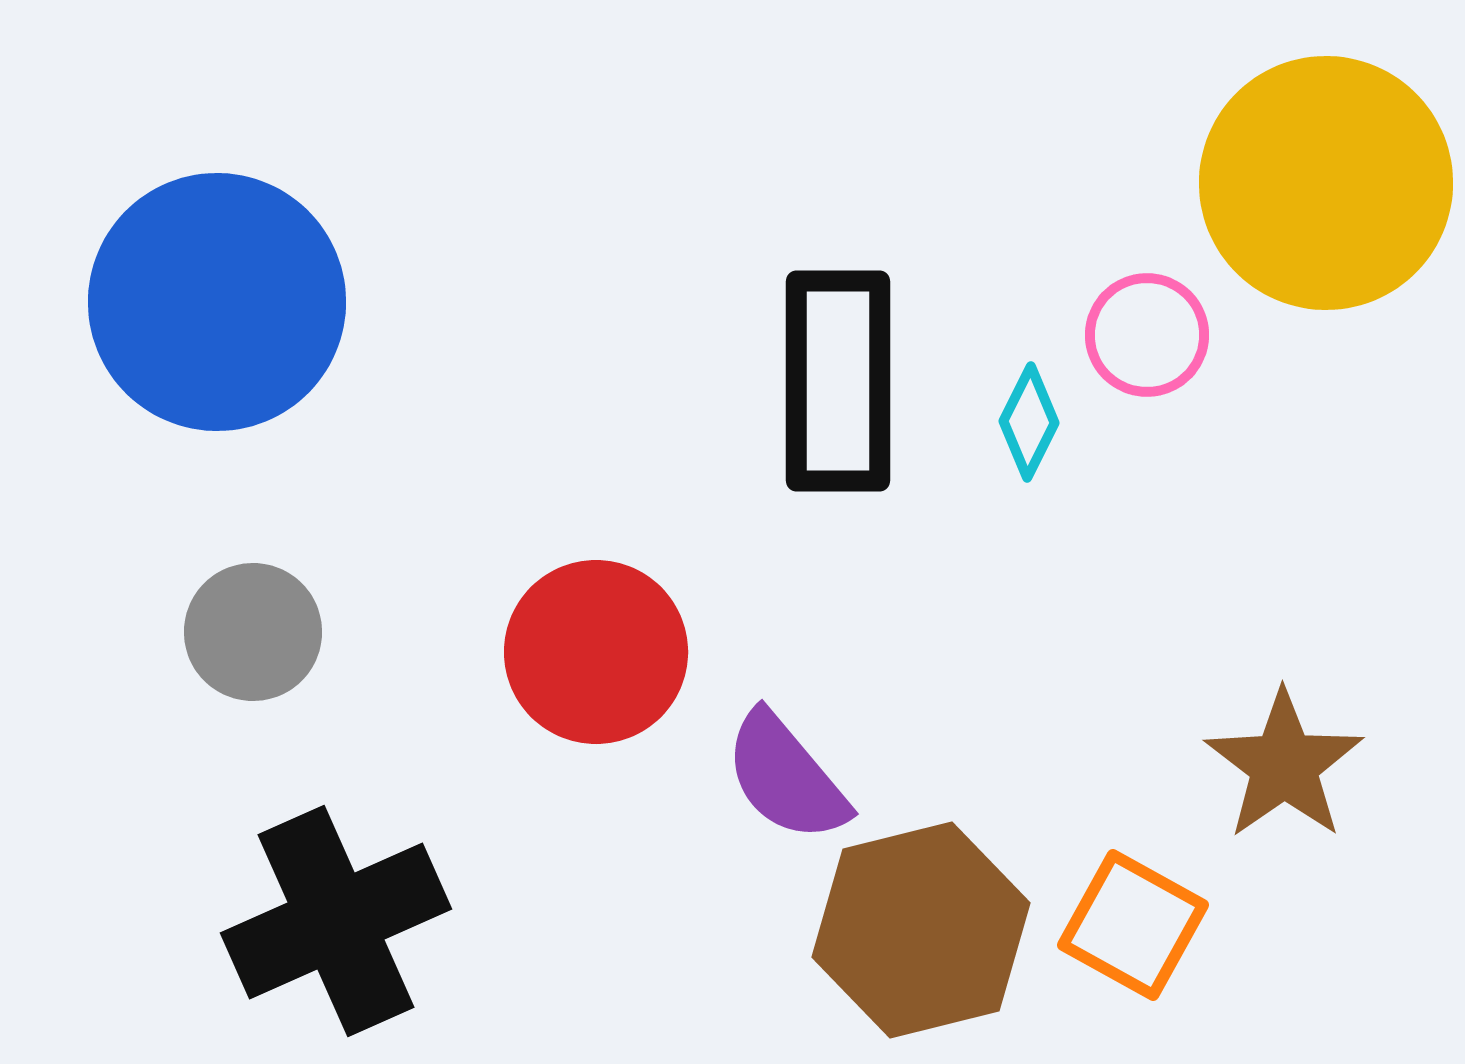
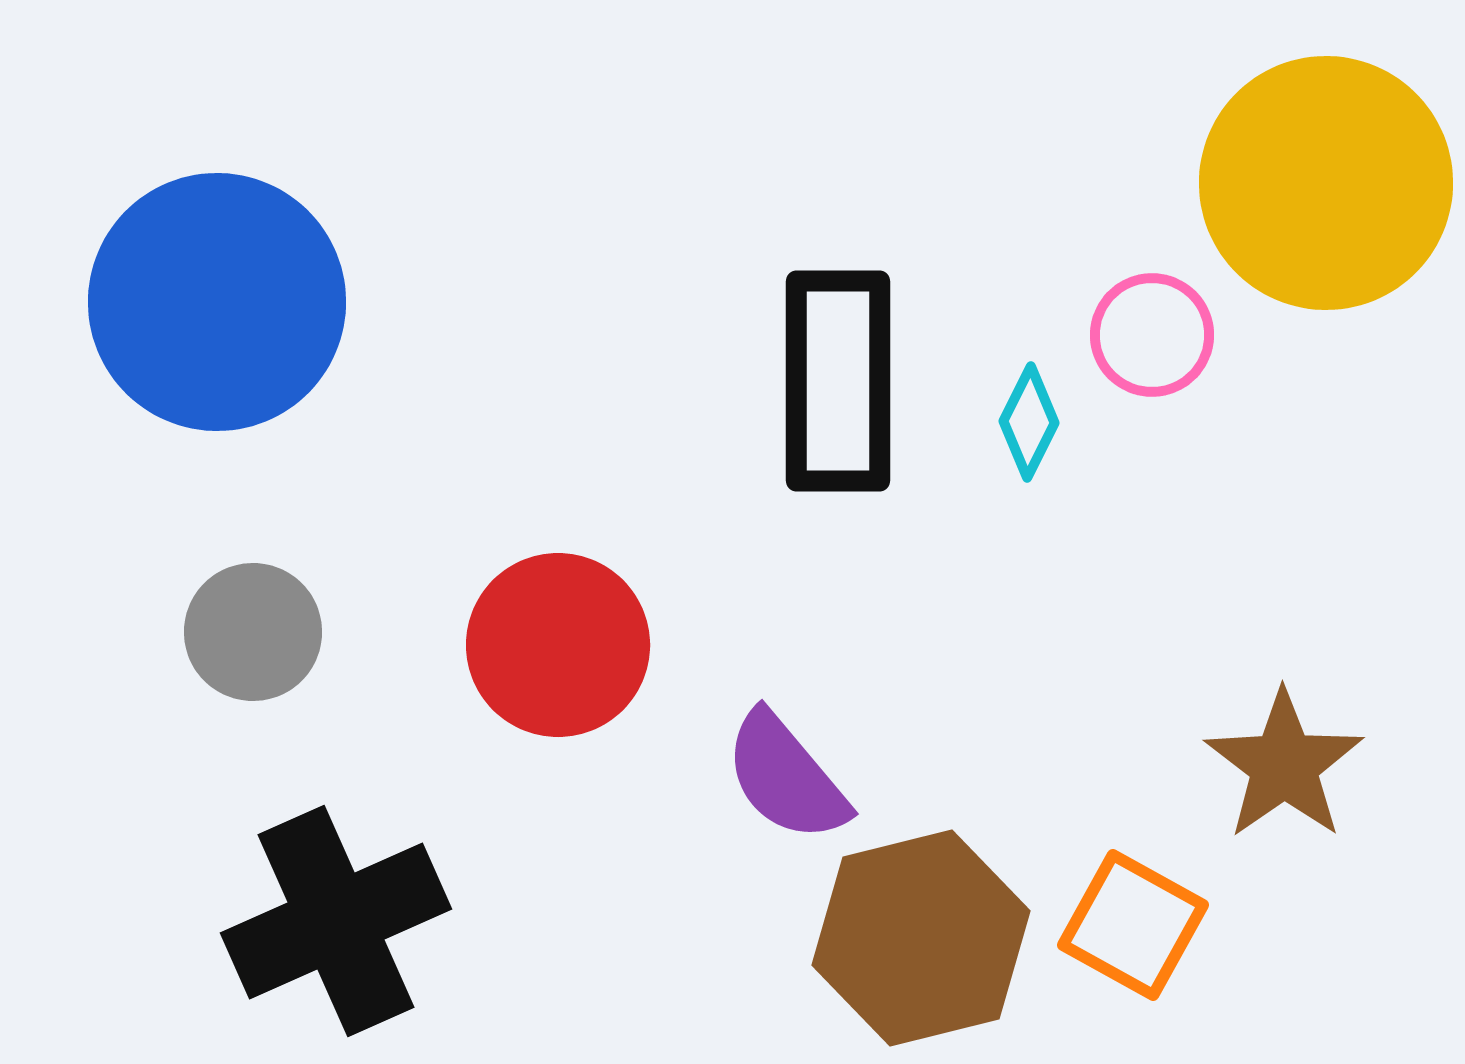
pink circle: moved 5 px right
red circle: moved 38 px left, 7 px up
brown hexagon: moved 8 px down
